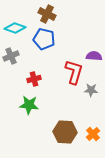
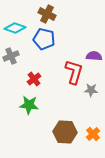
red cross: rotated 24 degrees counterclockwise
